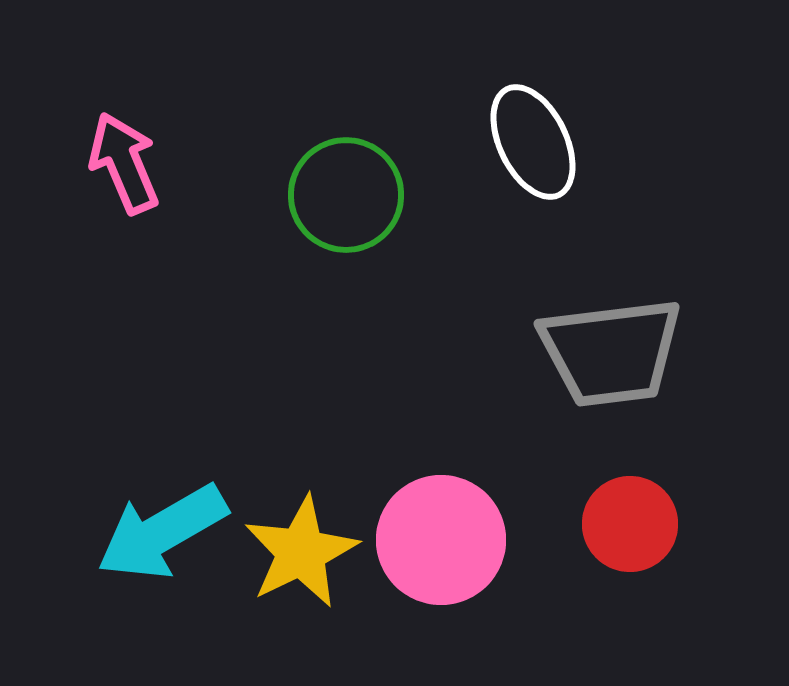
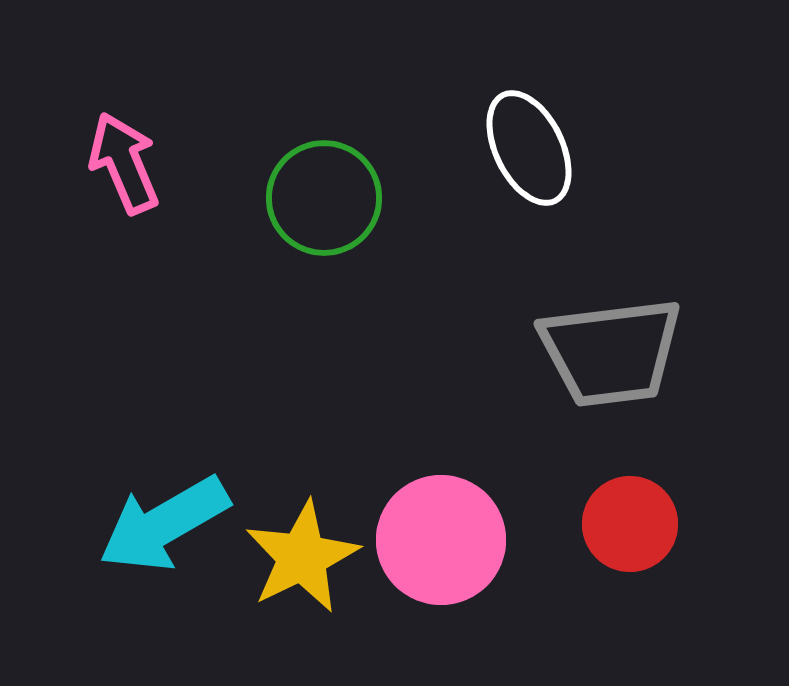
white ellipse: moved 4 px left, 6 px down
green circle: moved 22 px left, 3 px down
cyan arrow: moved 2 px right, 8 px up
yellow star: moved 1 px right, 5 px down
